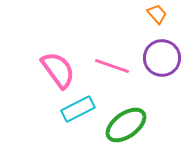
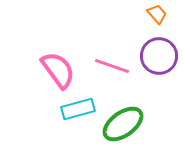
purple circle: moved 3 px left, 2 px up
cyan rectangle: rotated 12 degrees clockwise
green ellipse: moved 3 px left, 1 px up
